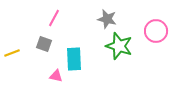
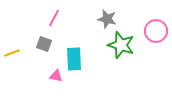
green star: moved 2 px right, 1 px up
